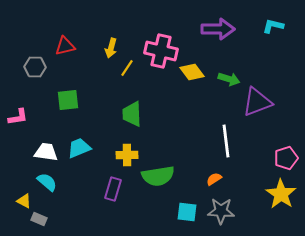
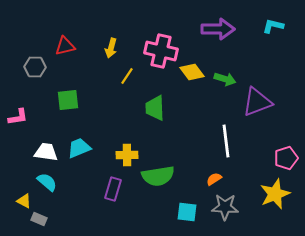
yellow line: moved 8 px down
green arrow: moved 4 px left
green trapezoid: moved 23 px right, 6 px up
yellow star: moved 6 px left; rotated 16 degrees clockwise
gray star: moved 4 px right, 4 px up
